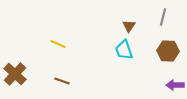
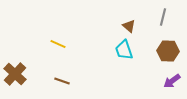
brown triangle: rotated 24 degrees counterclockwise
purple arrow: moved 3 px left, 4 px up; rotated 36 degrees counterclockwise
